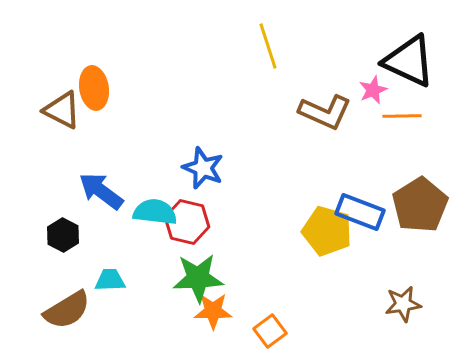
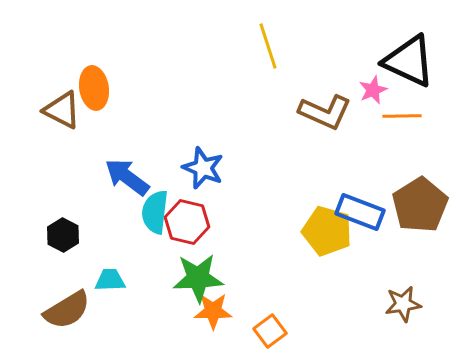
blue arrow: moved 26 px right, 14 px up
cyan semicircle: rotated 90 degrees counterclockwise
